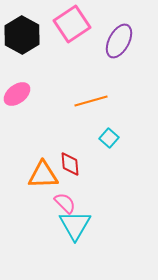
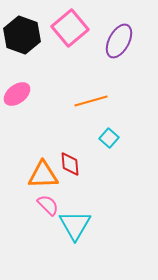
pink square: moved 2 px left, 4 px down; rotated 6 degrees counterclockwise
black hexagon: rotated 9 degrees counterclockwise
pink semicircle: moved 17 px left, 2 px down
